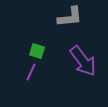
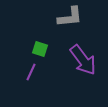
green square: moved 3 px right, 2 px up
purple arrow: moved 1 px up
